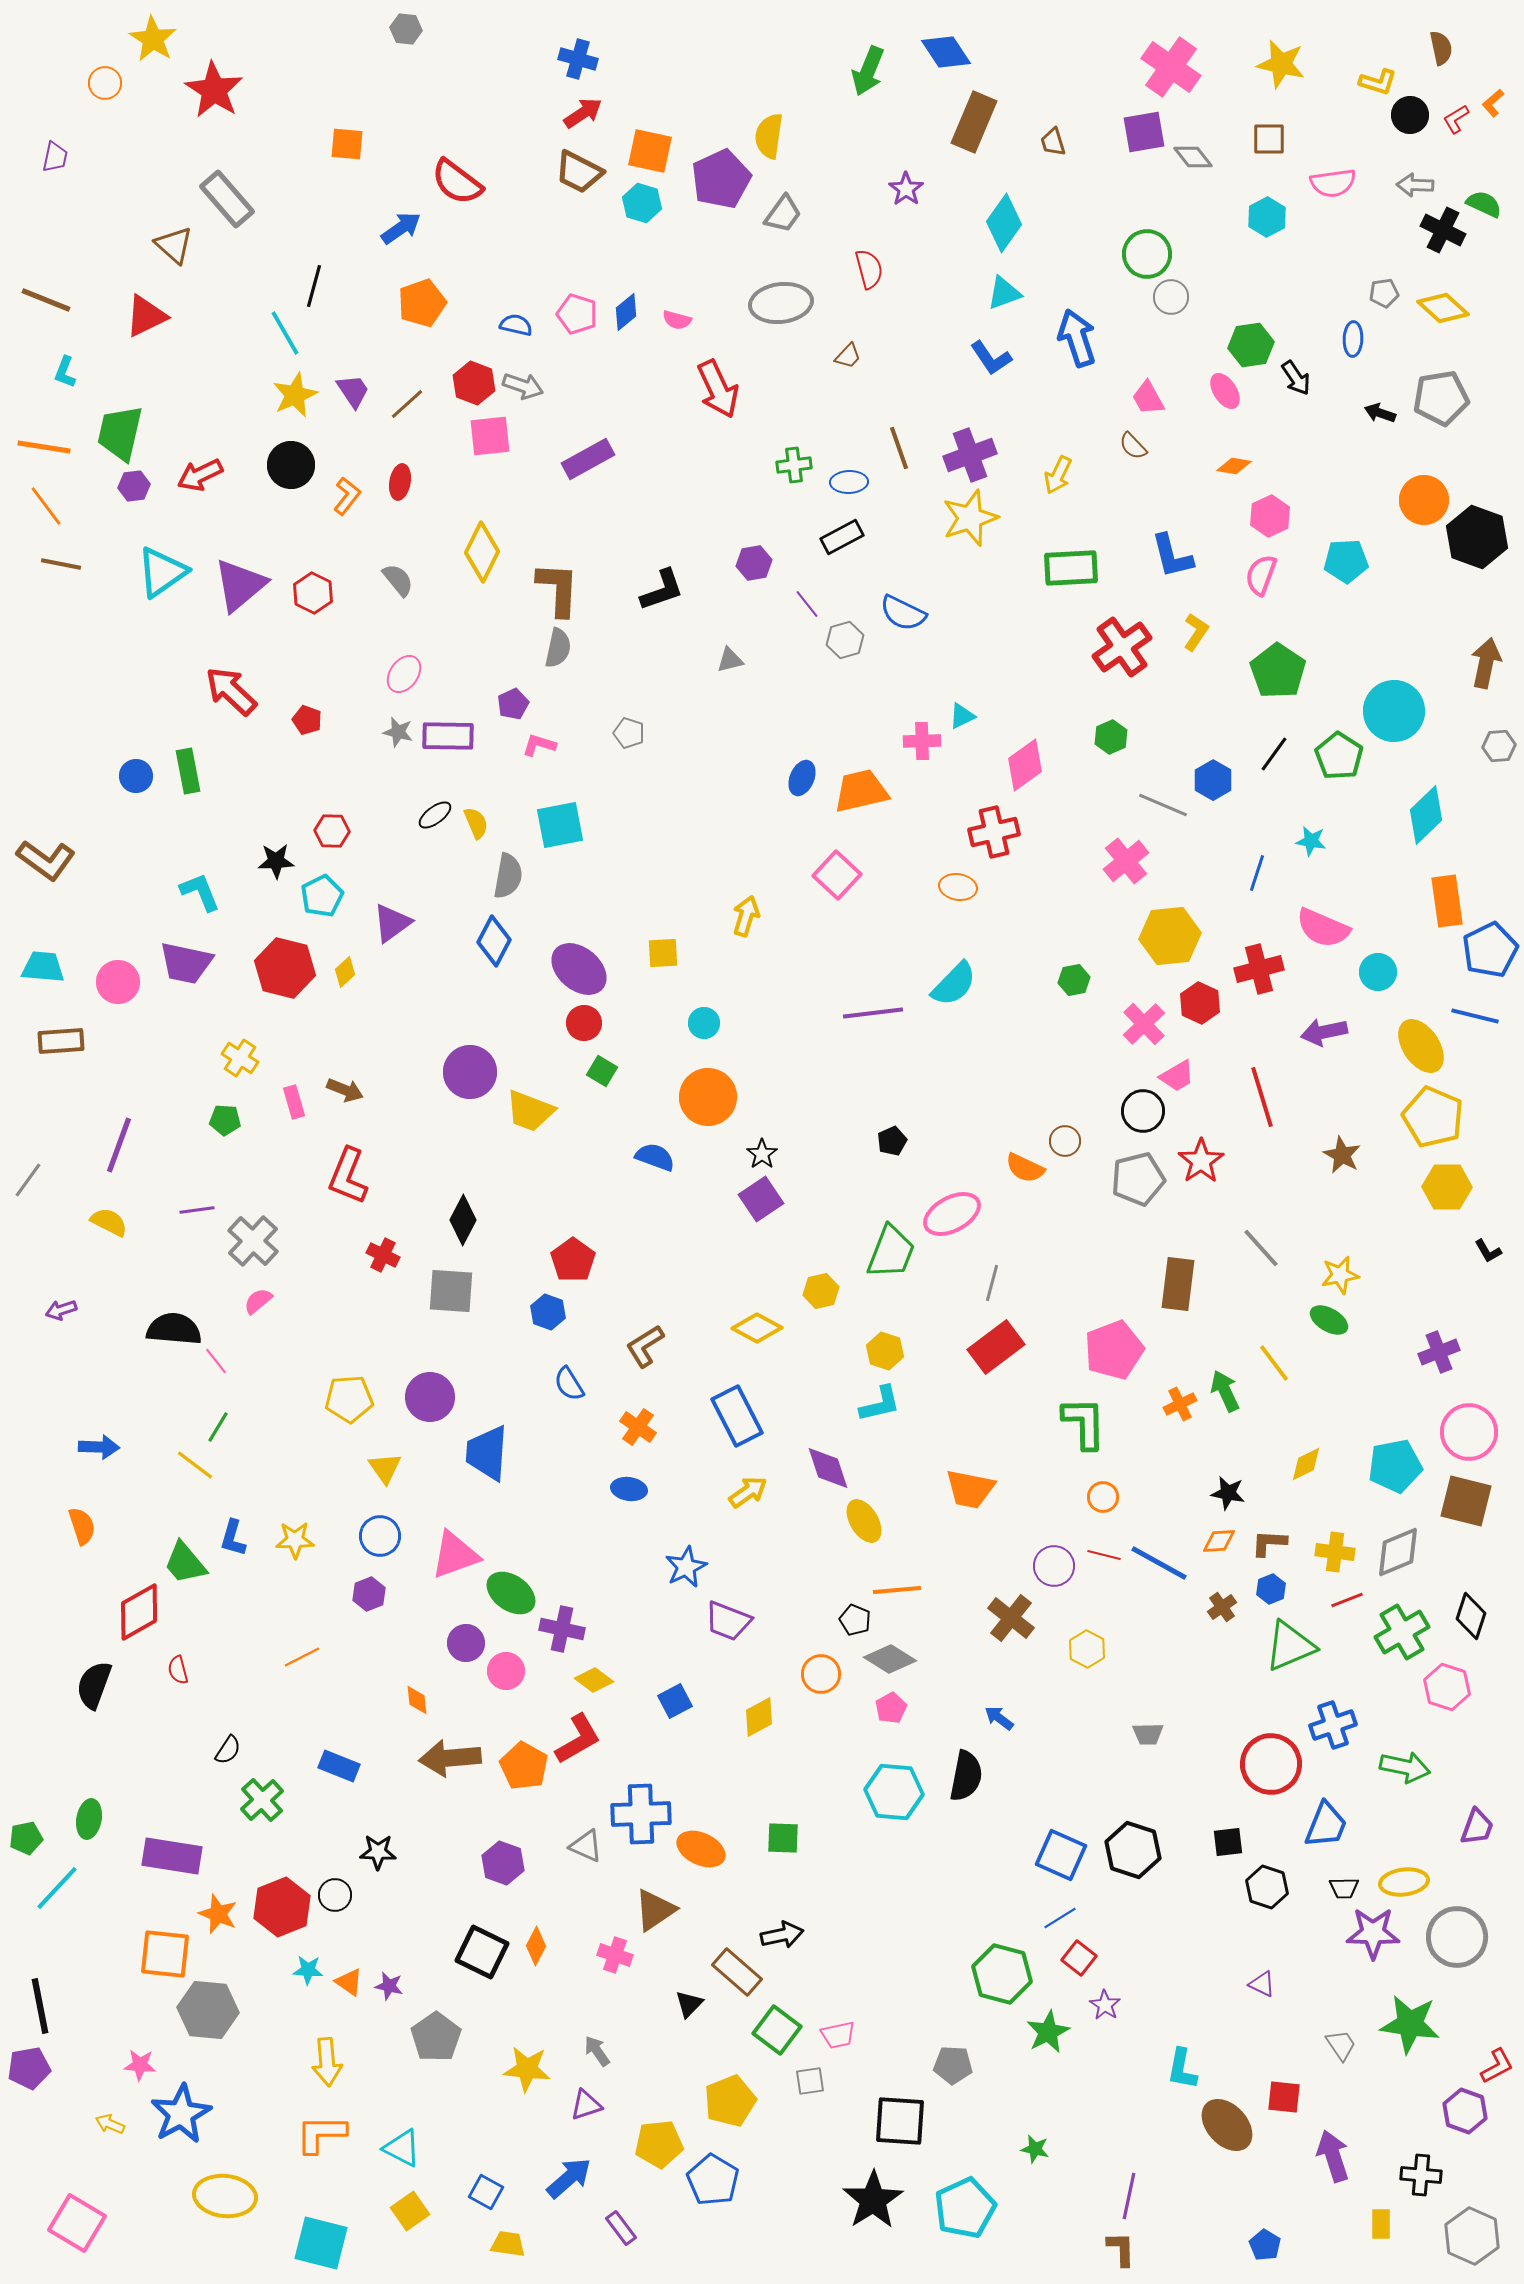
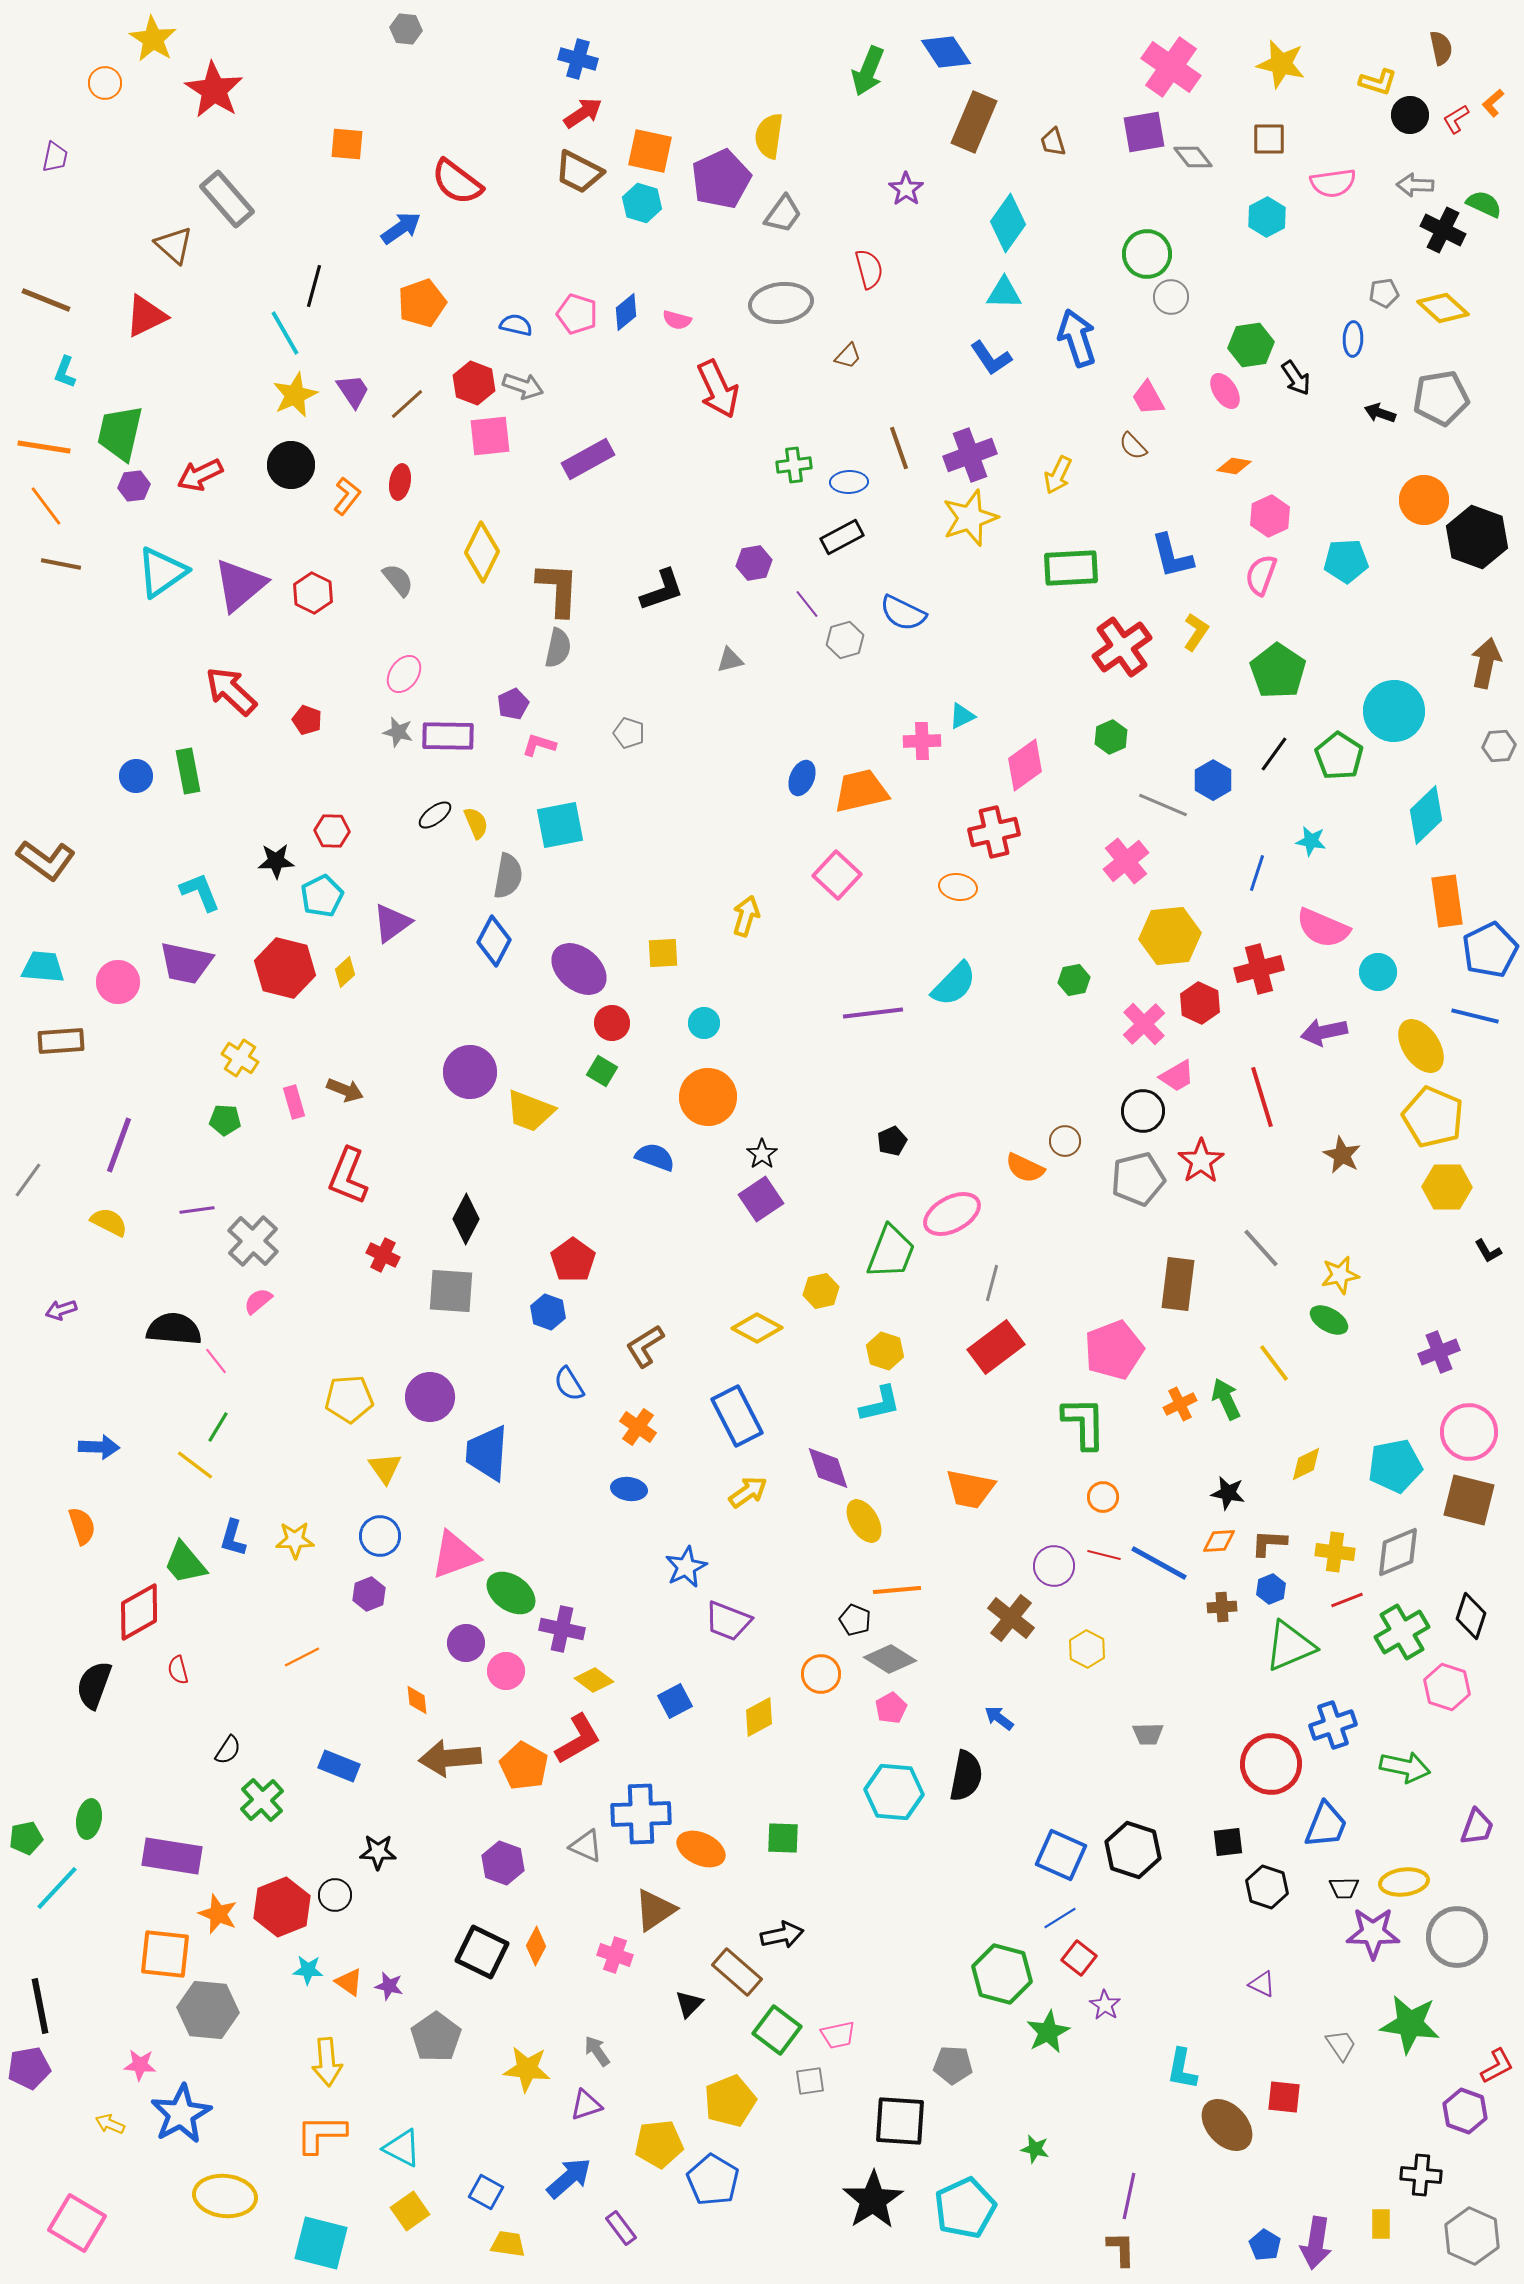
cyan diamond at (1004, 223): moved 4 px right
cyan triangle at (1004, 293): rotated 21 degrees clockwise
red circle at (584, 1023): moved 28 px right
black diamond at (463, 1220): moved 3 px right, 1 px up
green arrow at (1225, 1391): moved 1 px right, 8 px down
brown square at (1466, 1501): moved 3 px right, 1 px up
brown cross at (1222, 1607): rotated 32 degrees clockwise
purple arrow at (1333, 2156): moved 17 px left, 87 px down; rotated 153 degrees counterclockwise
